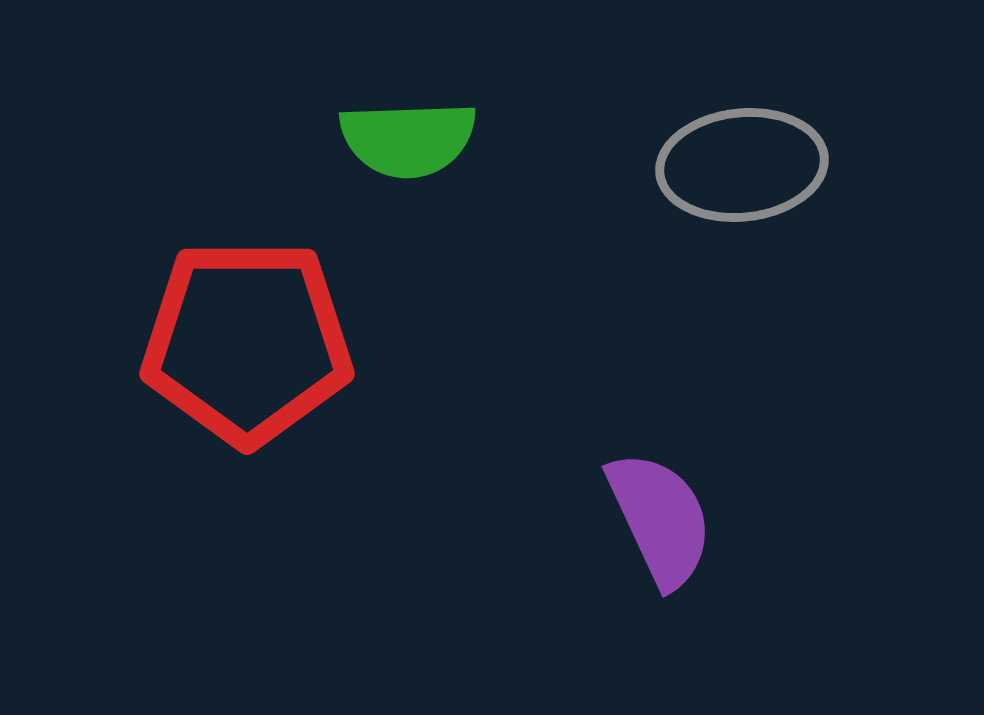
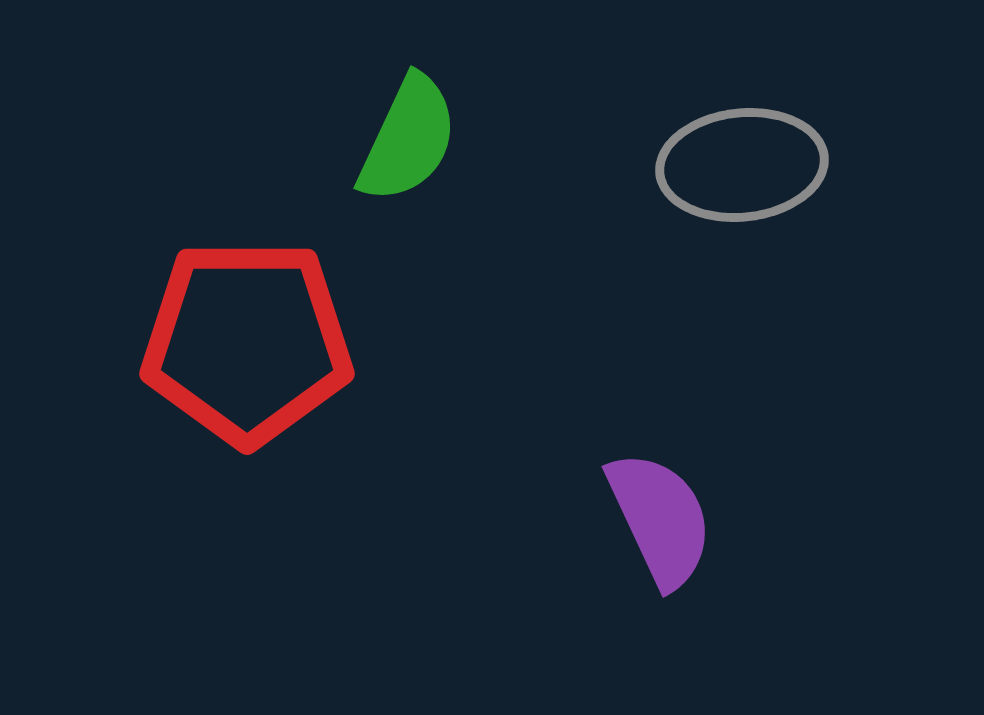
green semicircle: rotated 63 degrees counterclockwise
